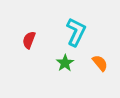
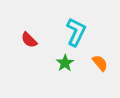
red semicircle: rotated 66 degrees counterclockwise
